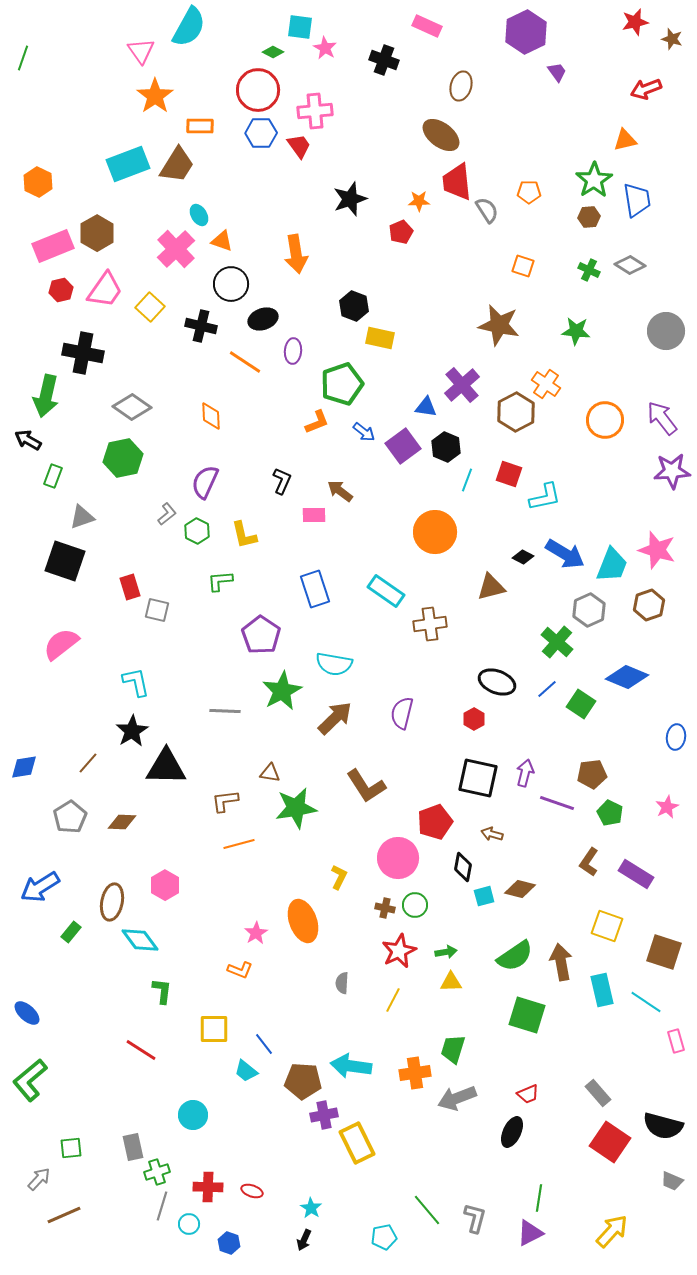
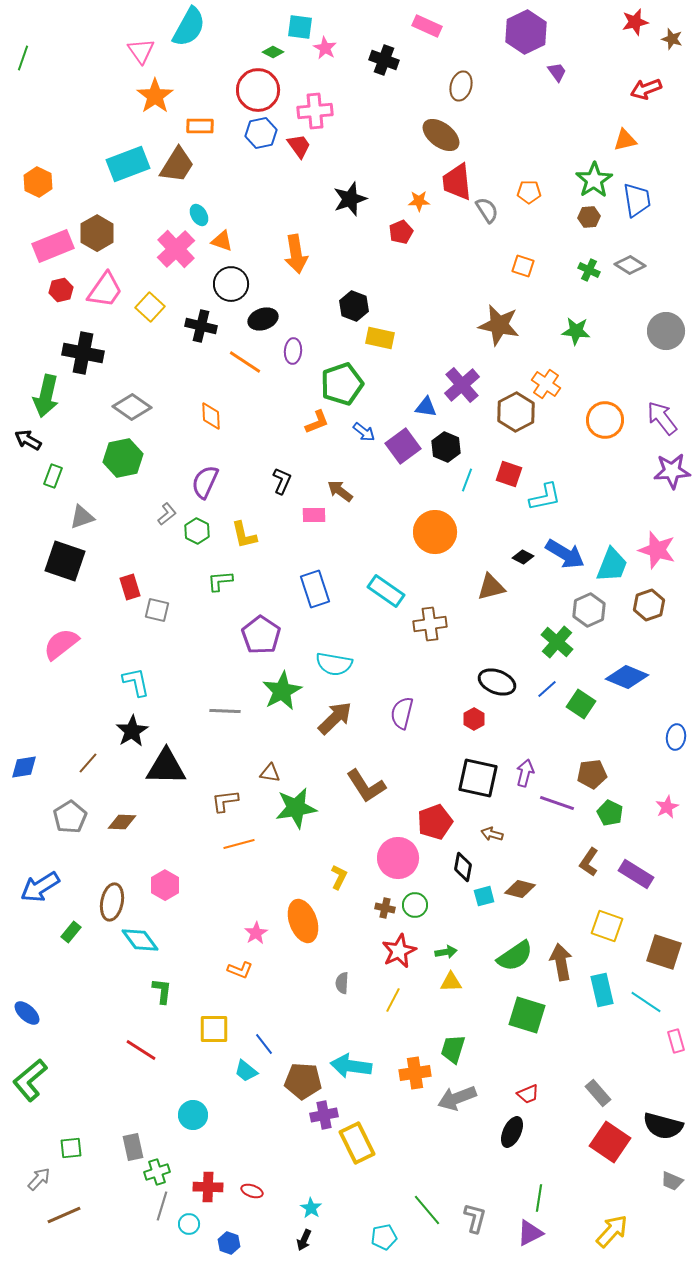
blue hexagon at (261, 133): rotated 12 degrees counterclockwise
